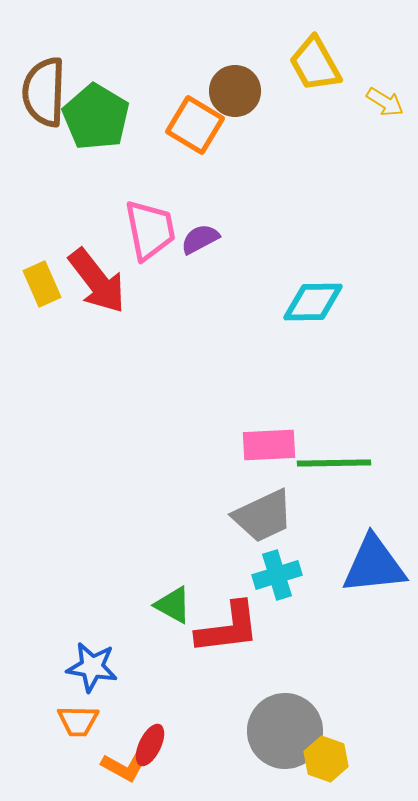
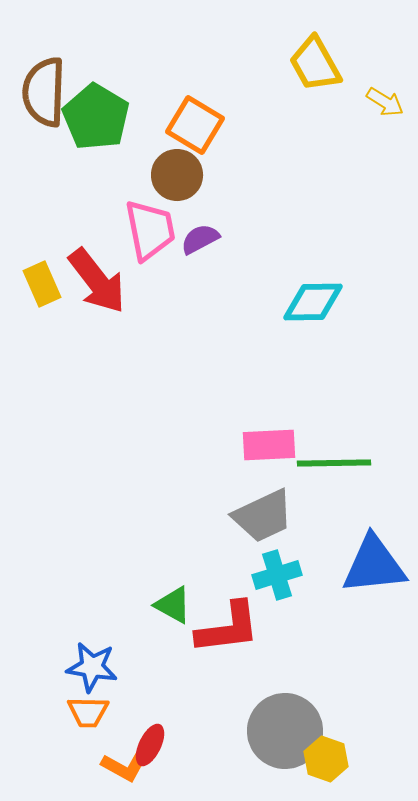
brown circle: moved 58 px left, 84 px down
orange trapezoid: moved 10 px right, 9 px up
